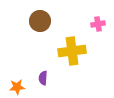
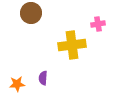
brown circle: moved 9 px left, 8 px up
yellow cross: moved 6 px up
orange star: moved 3 px up
